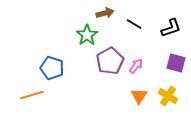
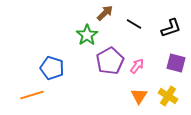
brown arrow: rotated 30 degrees counterclockwise
pink arrow: moved 1 px right
